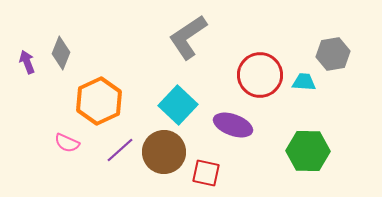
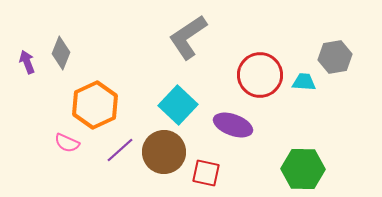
gray hexagon: moved 2 px right, 3 px down
orange hexagon: moved 4 px left, 4 px down
green hexagon: moved 5 px left, 18 px down
